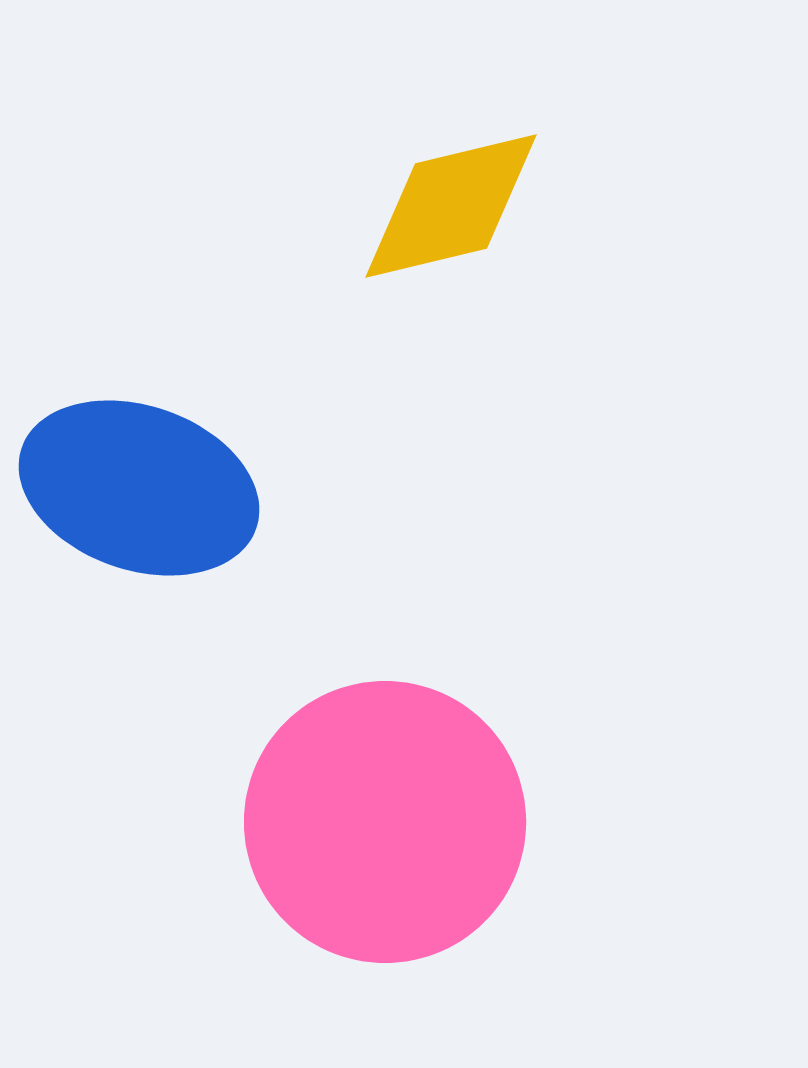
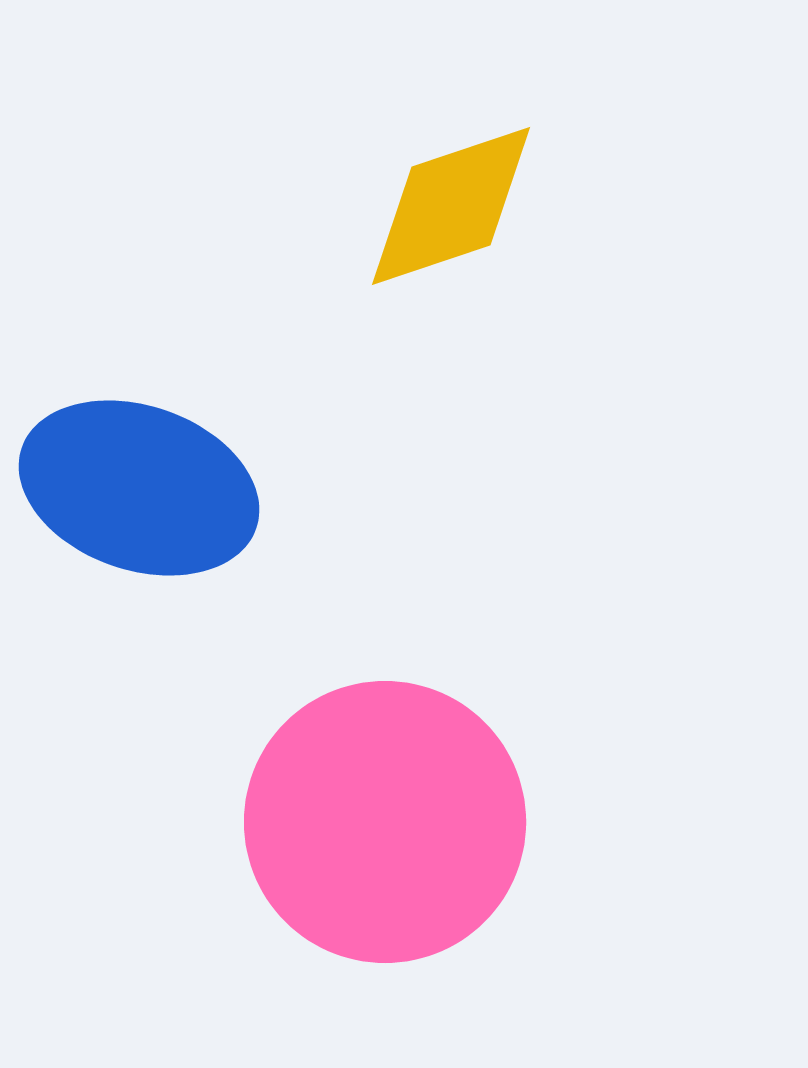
yellow diamond: rotated 5 degrees counterclockwise
